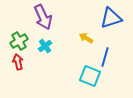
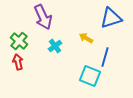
green cross: rotated 18 degrees counterclockwise
cyan cross: moved 10 px right
